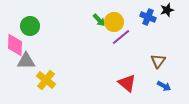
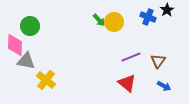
black star: rotated 16 degrees counterclockwise
purple line: moved 10 px right, 20 px down; rotated 18 degrees clockwise
gray triangle: rotated 12 degrees clockwise
